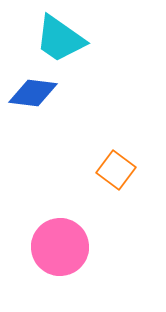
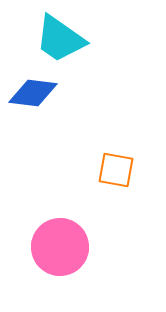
orange square: rotated 27 degrees counterclockwise
